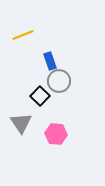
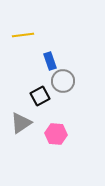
yellow line: rotated 15 degrees clockwise
gray circle: moved 4 px right
black square: rotated 18 degrees clockwise
gray triangle: rotated 30 degrees clockwise
